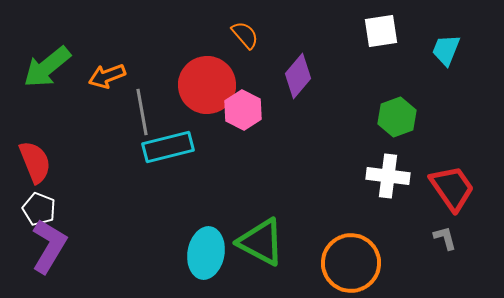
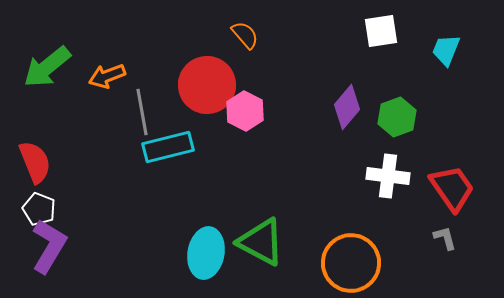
purple diamond: moved 49 px right, 31 px down
pink hexagon: moved 2 px right, 1 px down
